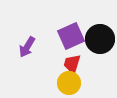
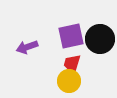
purple square: rotated 12 degrees clockwise
purple arrow: rotated 40 degrees clockwise
yellow circle: moved 2 px up
